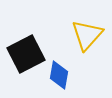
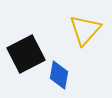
yellow triangle: moved 2 px left, 5 px up
